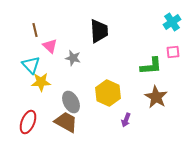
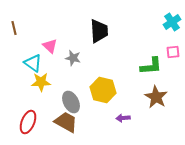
brown line: moved 21 px left, 2 px up
cyan triangle: moved 2 px right, 2 px up; rotated 12 degrees counterclockwise
yellow hexagon: moved 5 px left, 3 px up; rotated 10 degrees counterclockwise
purple arrow: moved 3 px left, 2 px up; rotated 64 degrees clockwise
